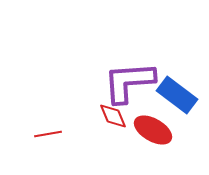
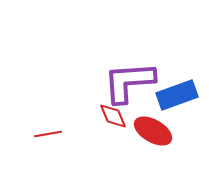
blue rectangle: rotated 57 degrees counterclockwise
red ellipse: moved 1 px down
